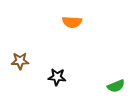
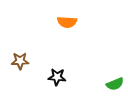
orange semicircle: moved 5 px left
green semicircle: moved 1 px left, 2 px up
